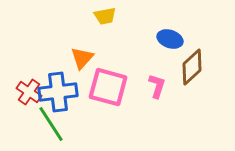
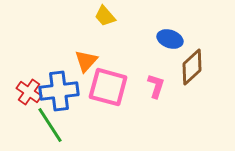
yellow trapezoid: rotated 60 degrees clockwise
orange triangle: moved 4 px right, 3 px down
pink L-shape: moved 1 px left
blue cross: moved 1 px right, 1 px up
green line: moved 1 px left, 1 px down
